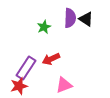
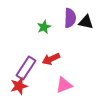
black triangle: moved 3 px down; rotated 21 degrees counterclockwise
